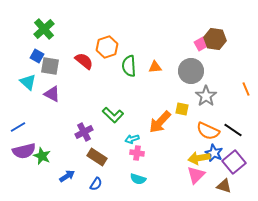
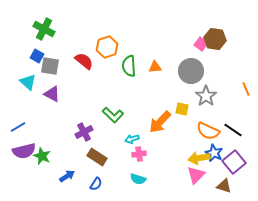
green cross: rotated 20 degrees counterclockwise
pink square: rotated 24 degrees counterclockwise
pink cross: moved 2 px right, 1 px down; rotated 16 degrees counterclockwise
